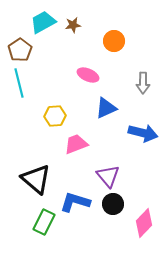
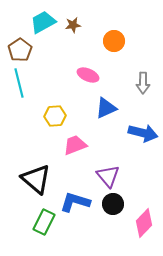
pink trapezoid: moved 1 px left, 1 px down
